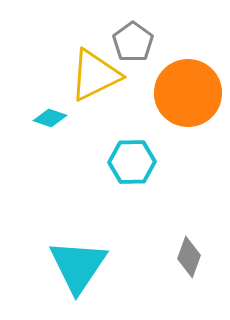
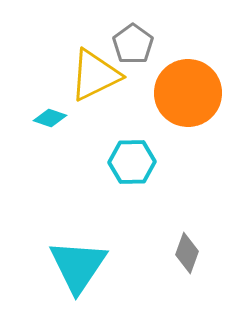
gray pentagon: moved 2 px down
gray diamond: moved 2 px left, 4 px up
